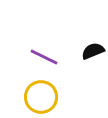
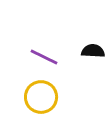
black semicircle: rotated 25 degrees clockwise
